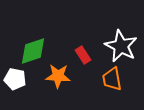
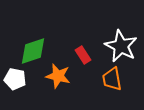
orange star: rotated 10 degrees clockwise
